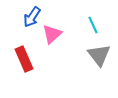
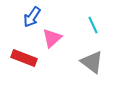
pink triangle: moved 4 px down
gray triangle: moved 7 px left, 7 px down; rotated 15 degrees counterclockwise
red rectangle: moved 1 px up; rotated 45 degrees counterclockwise
